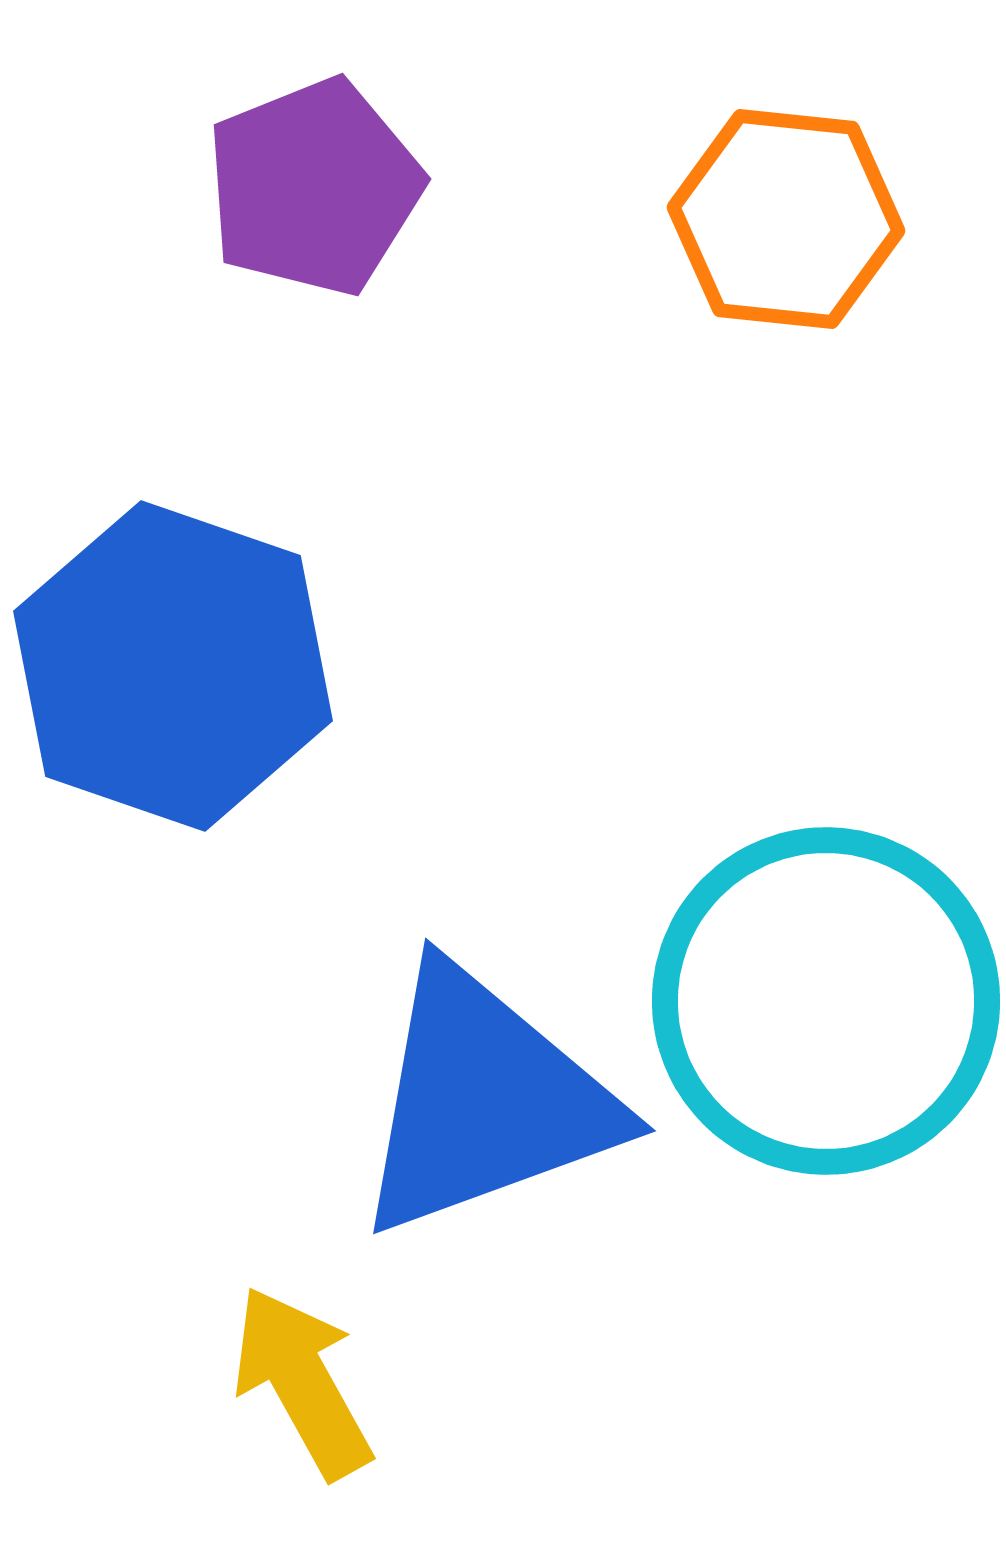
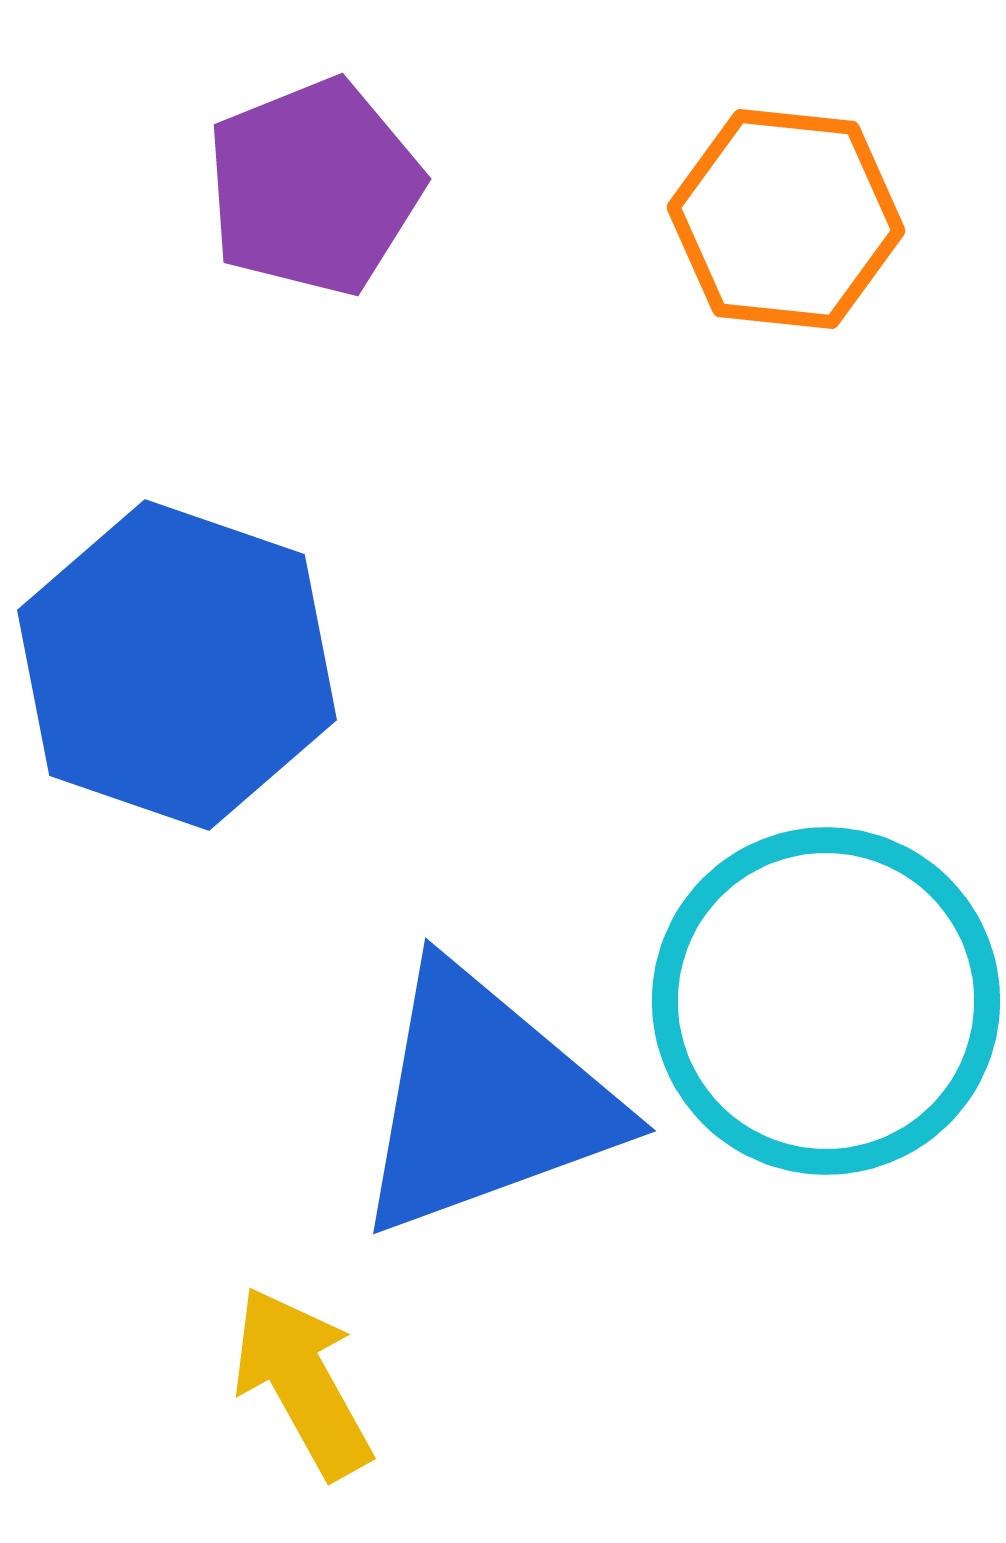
blue hexagon: moved 4 px right, 1 px up
